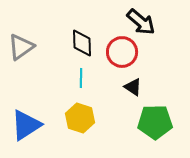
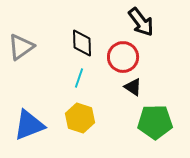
black arrow: rotated 12 degrees clockwise
red circle: moved 1 px right, 5 px down
cyan line: moved 2 px left; rotated 18 degrees clockwise
blue triangle: moved 3 px right; rotated 12 degrees clockwise
